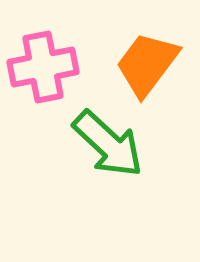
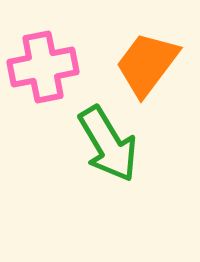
green arrow: rotated 16 degrees clockwise
